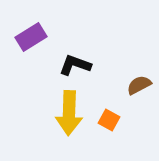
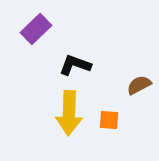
purple rectangle: moved 5 px right, 8 px up; rotated 12 degrees counterclockwise
orange square: rotated 25 degrees counterclockwise
